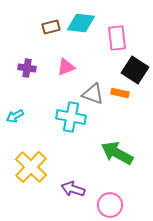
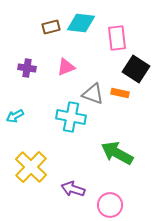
black square: moved 1 px right, 1 px up
